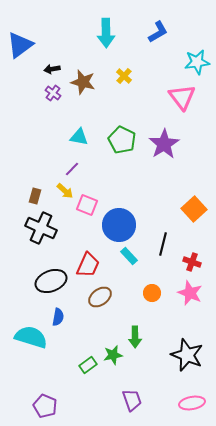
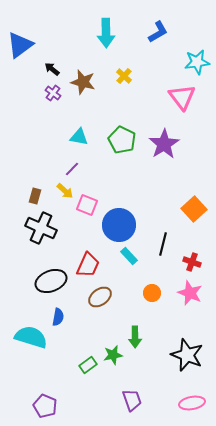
black arrow: rotated 49 degrees clockwise
